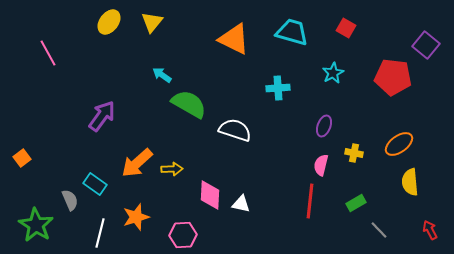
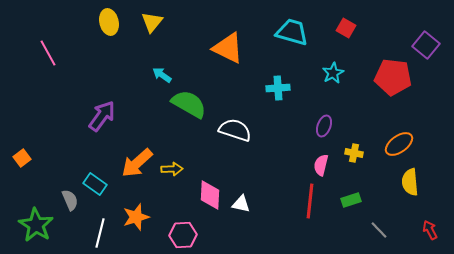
yellow ellipse: rotated 50 degrees counterclockwise
orange triangle: moved 6 px left, 9 px down
green rectangle: moved 5 px left, 3 px up; rotated 12 degrees clockwise
